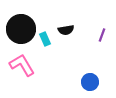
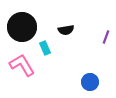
black circle: moved 1 px right, 2 px up
purple line: moved 4 px right, 2 px down
cyan rectangle: moved 9 px down
